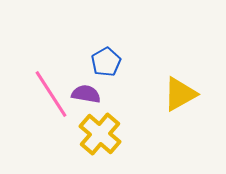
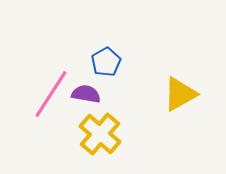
pink line: rotated 66 degrees clockwise
